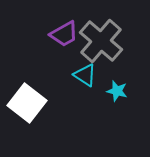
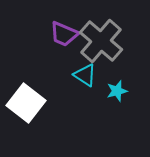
purple trapezoid: rotated 52 degrees clockwise
cyan star: rotated 30 degrees counterclockwise
white square: moved 1 px left
